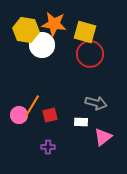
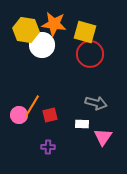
white rectangle: moved 1 px right, 2 px down
pink triangle: rotated 18 degrees counterclockwise
